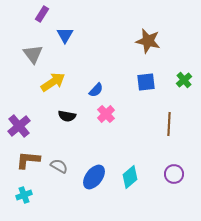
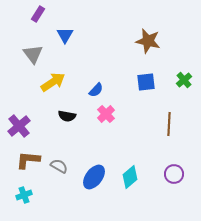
purple rectangle: moved 4 px left
